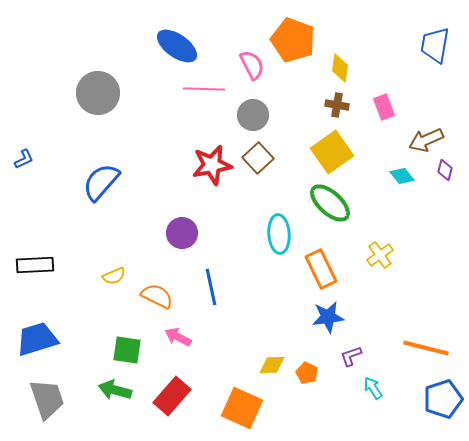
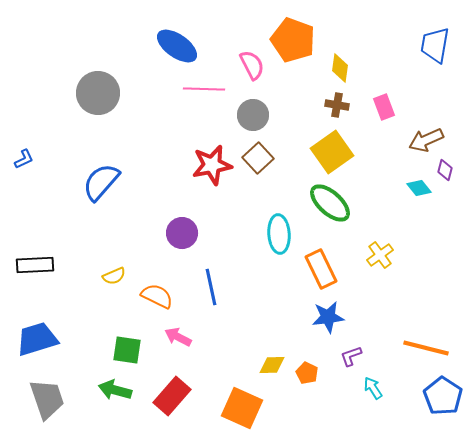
cyan diamond at (402, 176): moved 17 px right, 12 px down
blue pentagon at (443, 399): moved 3 px up; rotated 21 degrees counterclockwise
